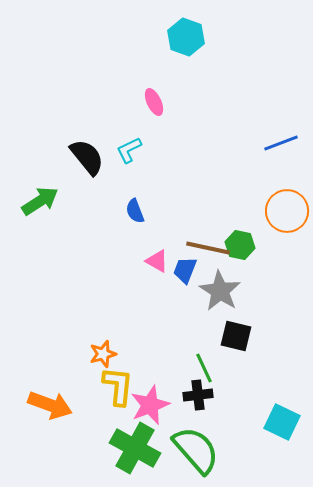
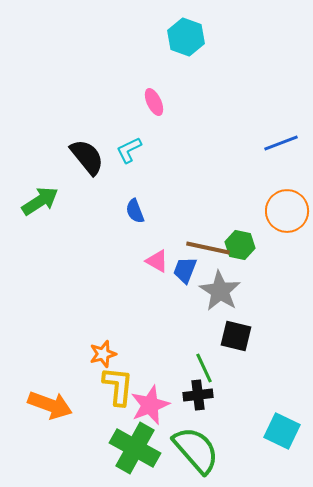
cyan square: moved 9 px down
